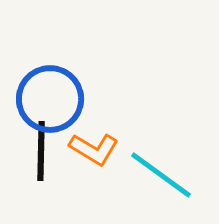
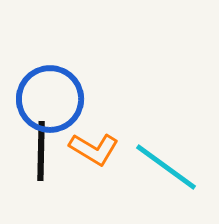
cyan line: moved 5 px right, 8 px up
